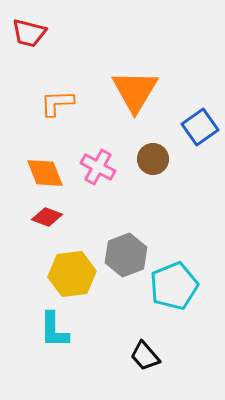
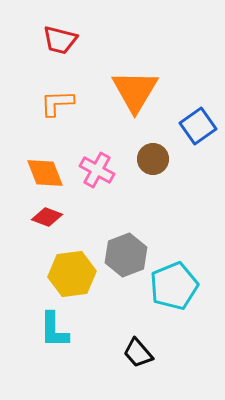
red trapezoid: moved 31 px right, 7 px down
blue square: moved 2 px left, 1 px up
pink cross: moved 1 px left, 3 px down
black trapezoid: moved 7 px left, 3 px up
